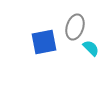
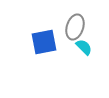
cyan semicircle: moved 7 px left, 1 px up
